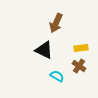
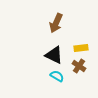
black triangle: moved 10 px right, 5 px down
